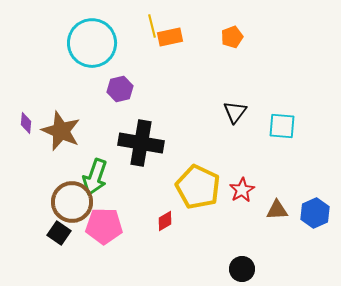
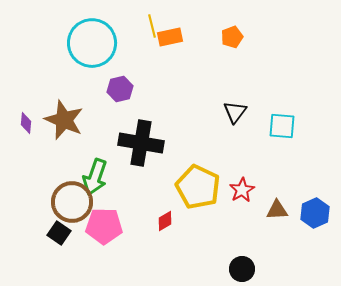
brown star: moved 3 px right, 11 px up
